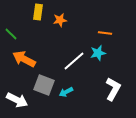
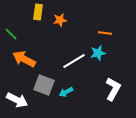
white line: rotated 10 degrees clockwise
